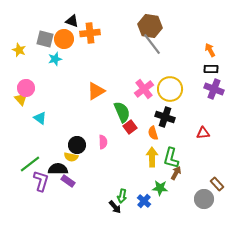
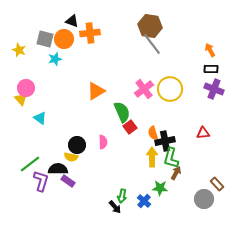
black cross: moved 24 px down; rotated 30 degrees counterclockwise
